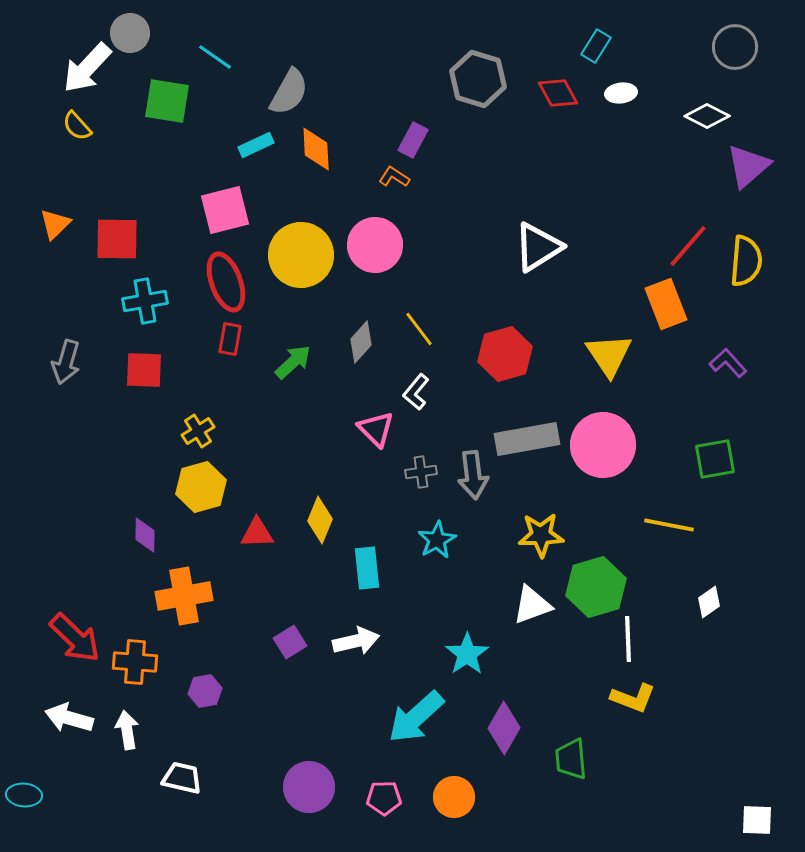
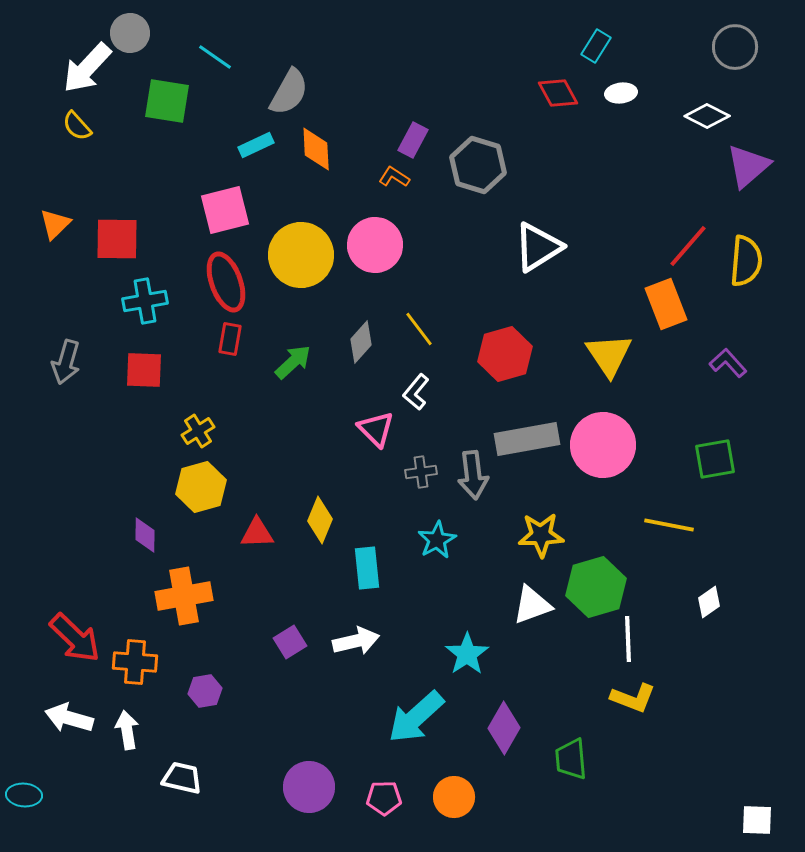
gray hexagon at (478, 79): moved 86 px down
